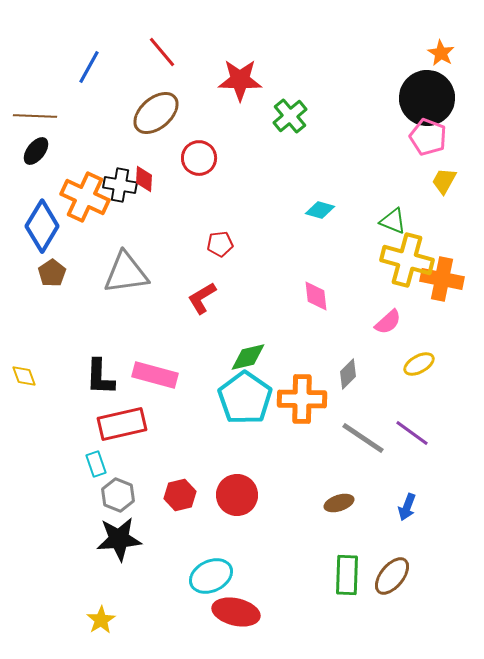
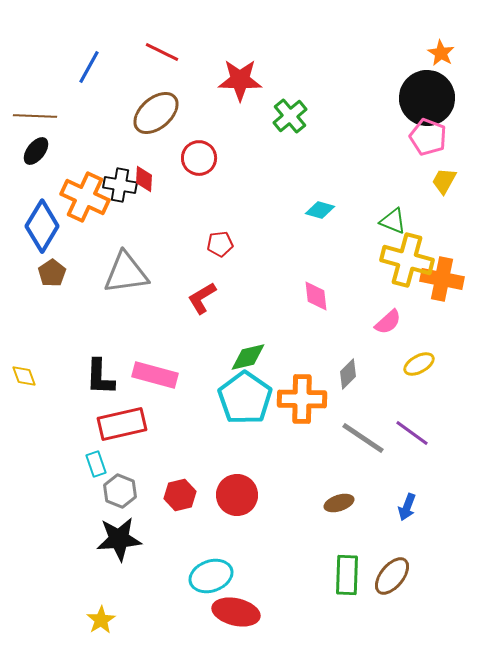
red line at (162, 52): rotated 24 degrees counterclockwise
gray hexagon at (118, 495): moved 2 px right, 4 px up
cyan ellipse at (211, 576): rotated 6 degrees clockwise
